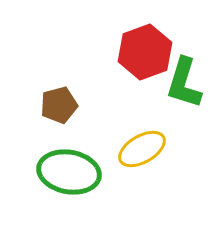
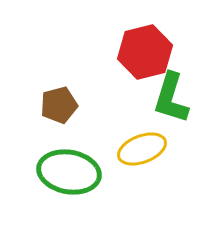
red hexagon: rotated 6 degrees clockwise
green L-shape: moved 13 px left, 15 px down
yellow ellipse: rotated 9 degrees clockwise
